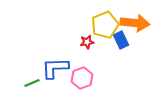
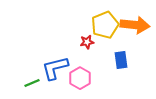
orange arrow: moved 2 px down
blue rectangle: moved 20 px down; rotated 18 degrees clockwise
blue L-shape: rotated 12 degrees counterclockwise
pink hexagon: moved 2 px left; rotated 10 degrees counterclockwise
